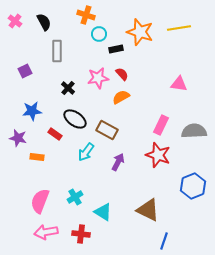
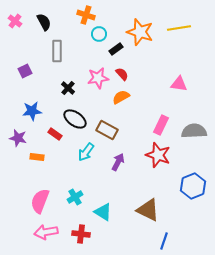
black rectangle: rotated 24 degrees counterclockwise
